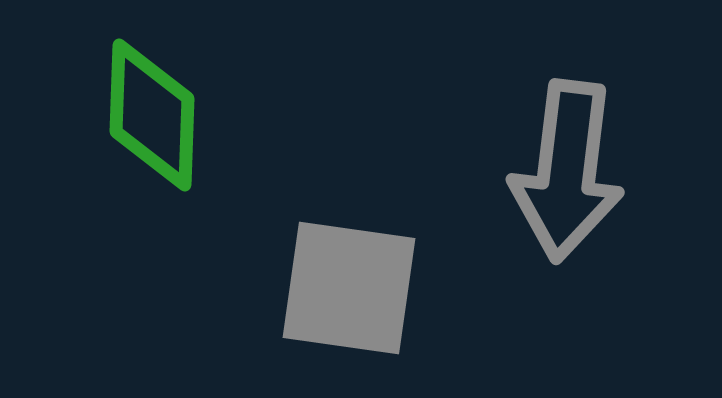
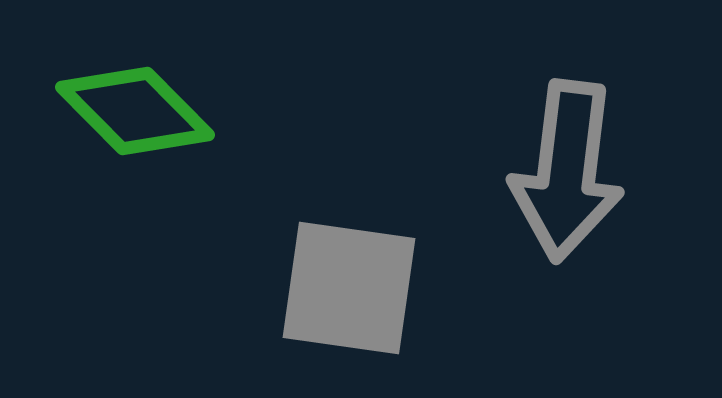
green diamond: moved 17 px left, 4 px up; rotated 47 degrees counterclockwise
